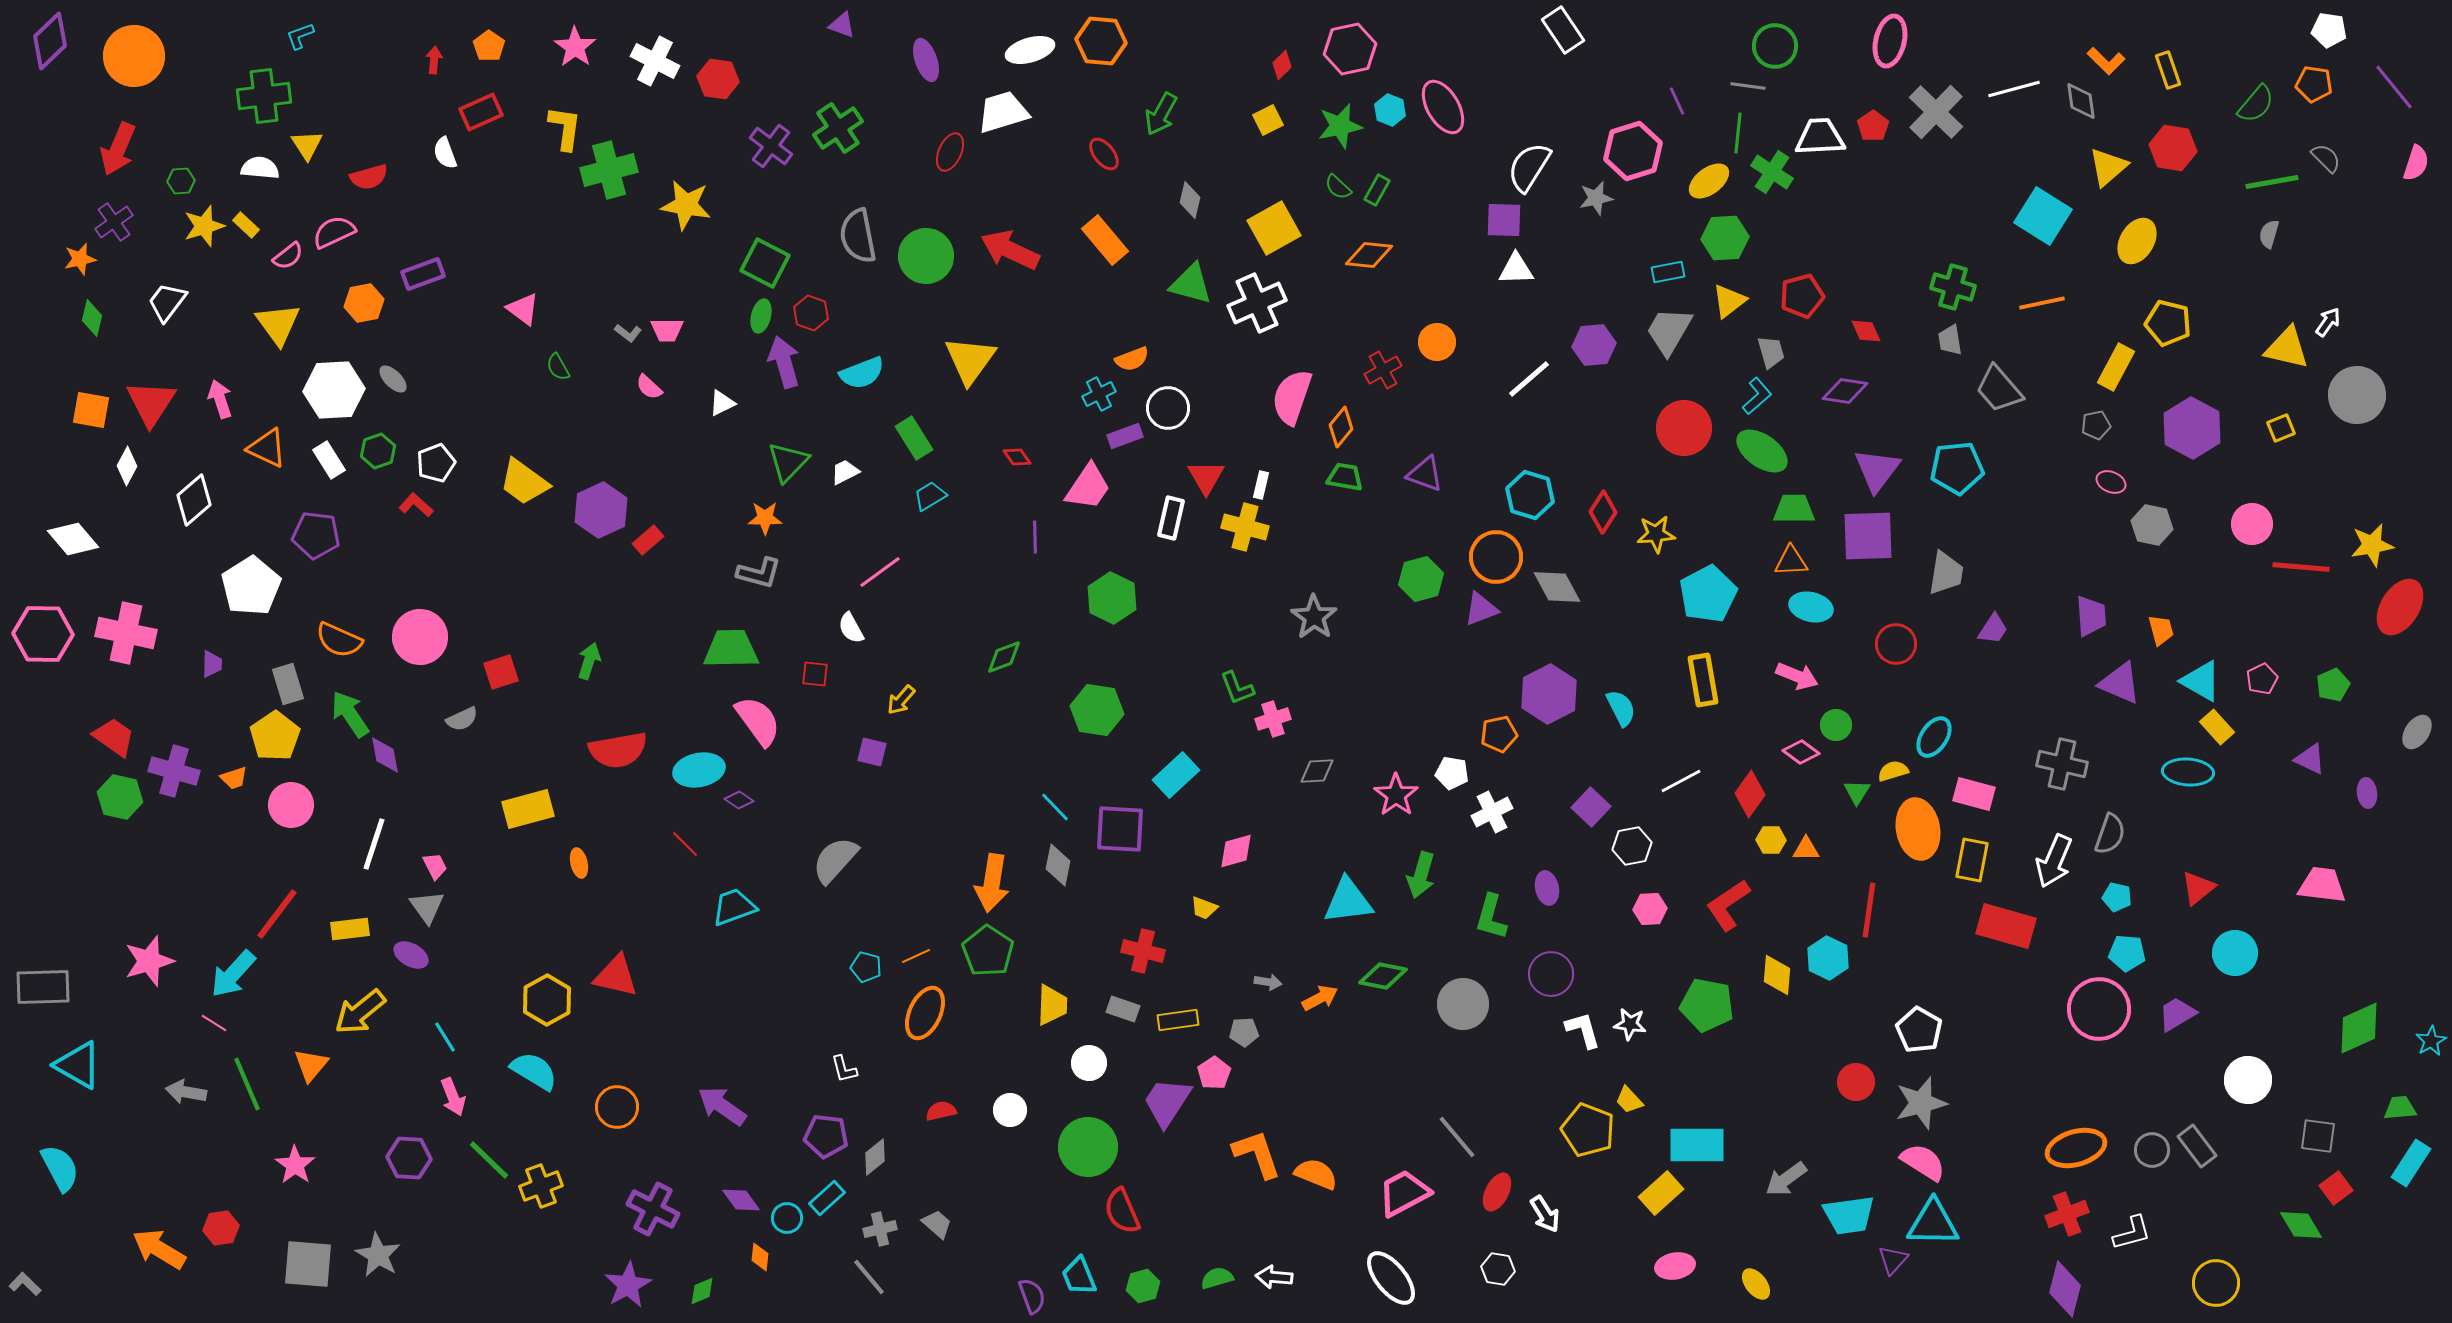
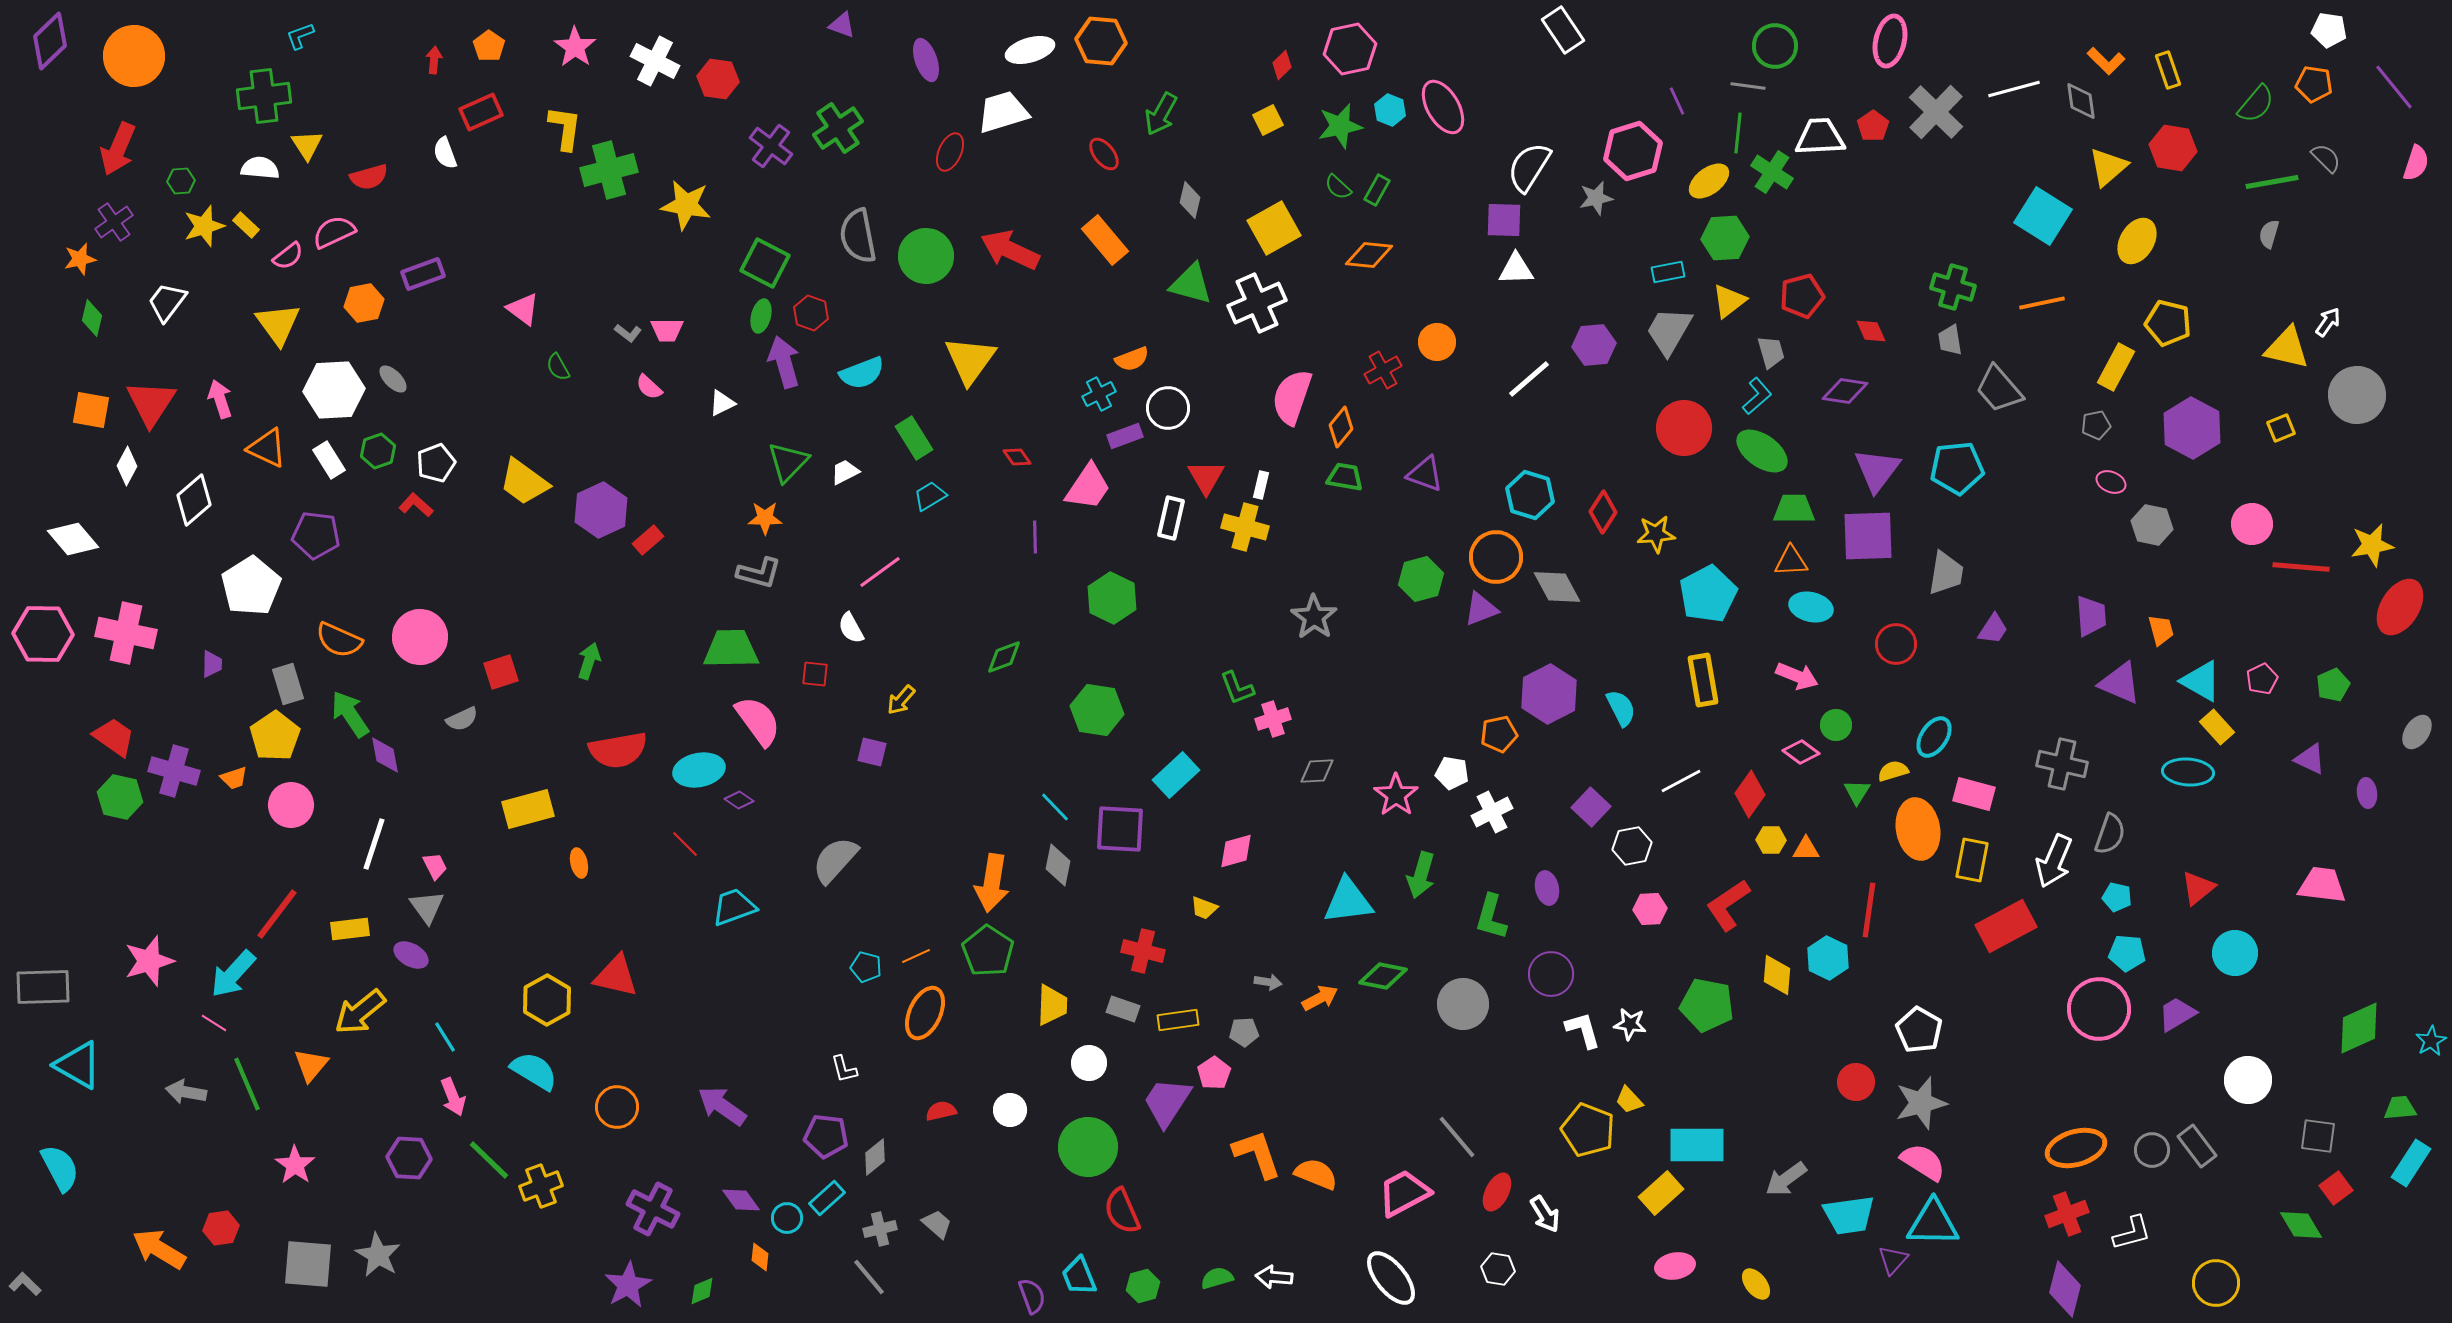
red diamond at (1866, 331): moved 5 px right
red rectangle at (2006, 926): rotated 44 degrees counterclockwise
